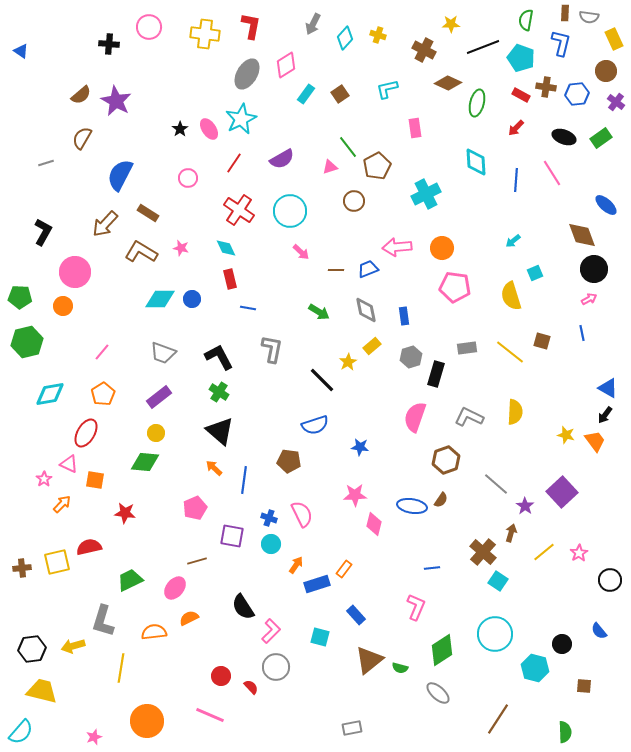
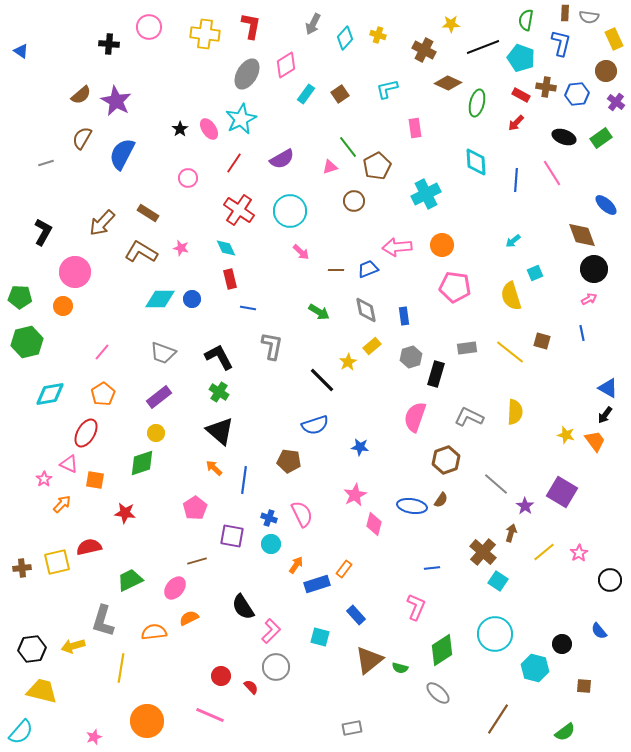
red arrow at (516, 128): moved 5 px up
blue semicircle at (120, 175): moved 2 px right, 21 px up
brown arrow at (105, 224): moved 3 px left, 1 px up
orange circle at (442, 248): moved 3 px up
gray L-shape at (272, 349): moved 3 px up
green diamond at (145, 462): moved 3 px left, 1 px down; rotated 24 degrees counterclockwise
purple square at (562, 492): rotated 16 degrees counterclockwise
pink star at (355, 495): rotated 25 degrees counterclockwise
pink pentagon at (195, 508): rotated 10 degrees counterclockwise
green semicircle at (565, 732): rotated 55 degrees clockwise
